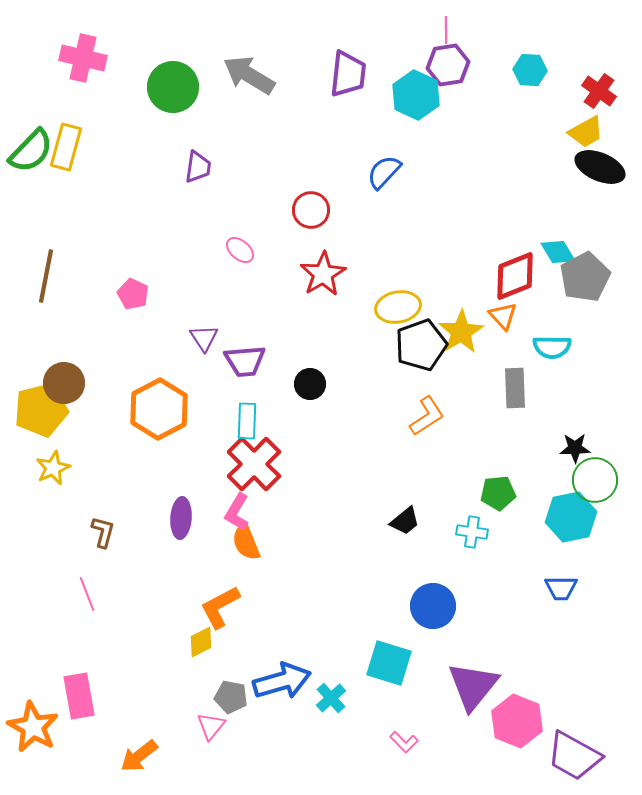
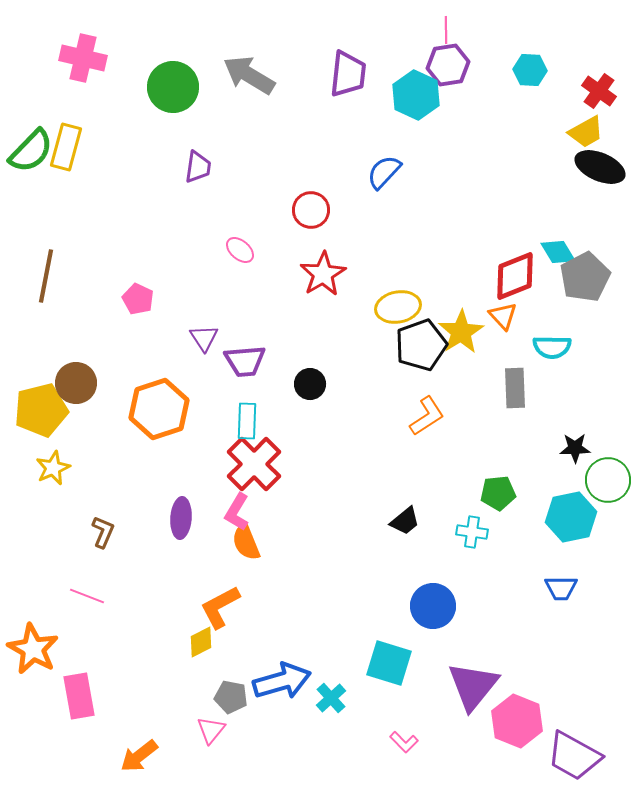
pink pentagon at (133, 294): moved 5 px right, 5 px down
brown circle at (64, 383): moved 12 px right
orange hexagon at (159, 409): rotated 10 degrees clockwise
green circle at (595, 480): moved 13 px right
brown L-shape at (103, 532): rotated 8 degrees clockwise
pink line at (87, 594): moved 2 px down; rotated 48 degrees counterclockwise
pink triangle at (211, 726): moved 4 px down
orange star at (33, 727): moved 78 px up
